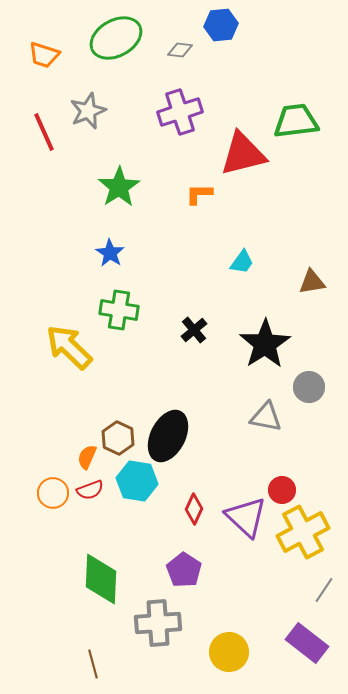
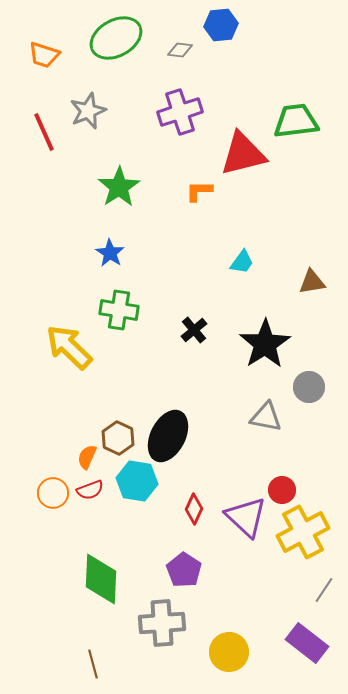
orange L-shape: moved 3 px up
gray cross: moved 4 px right
